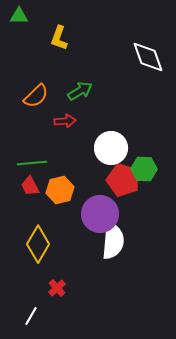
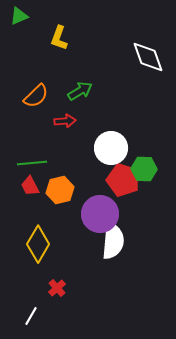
green triangle: rotated 24 degrees counterclockwise
